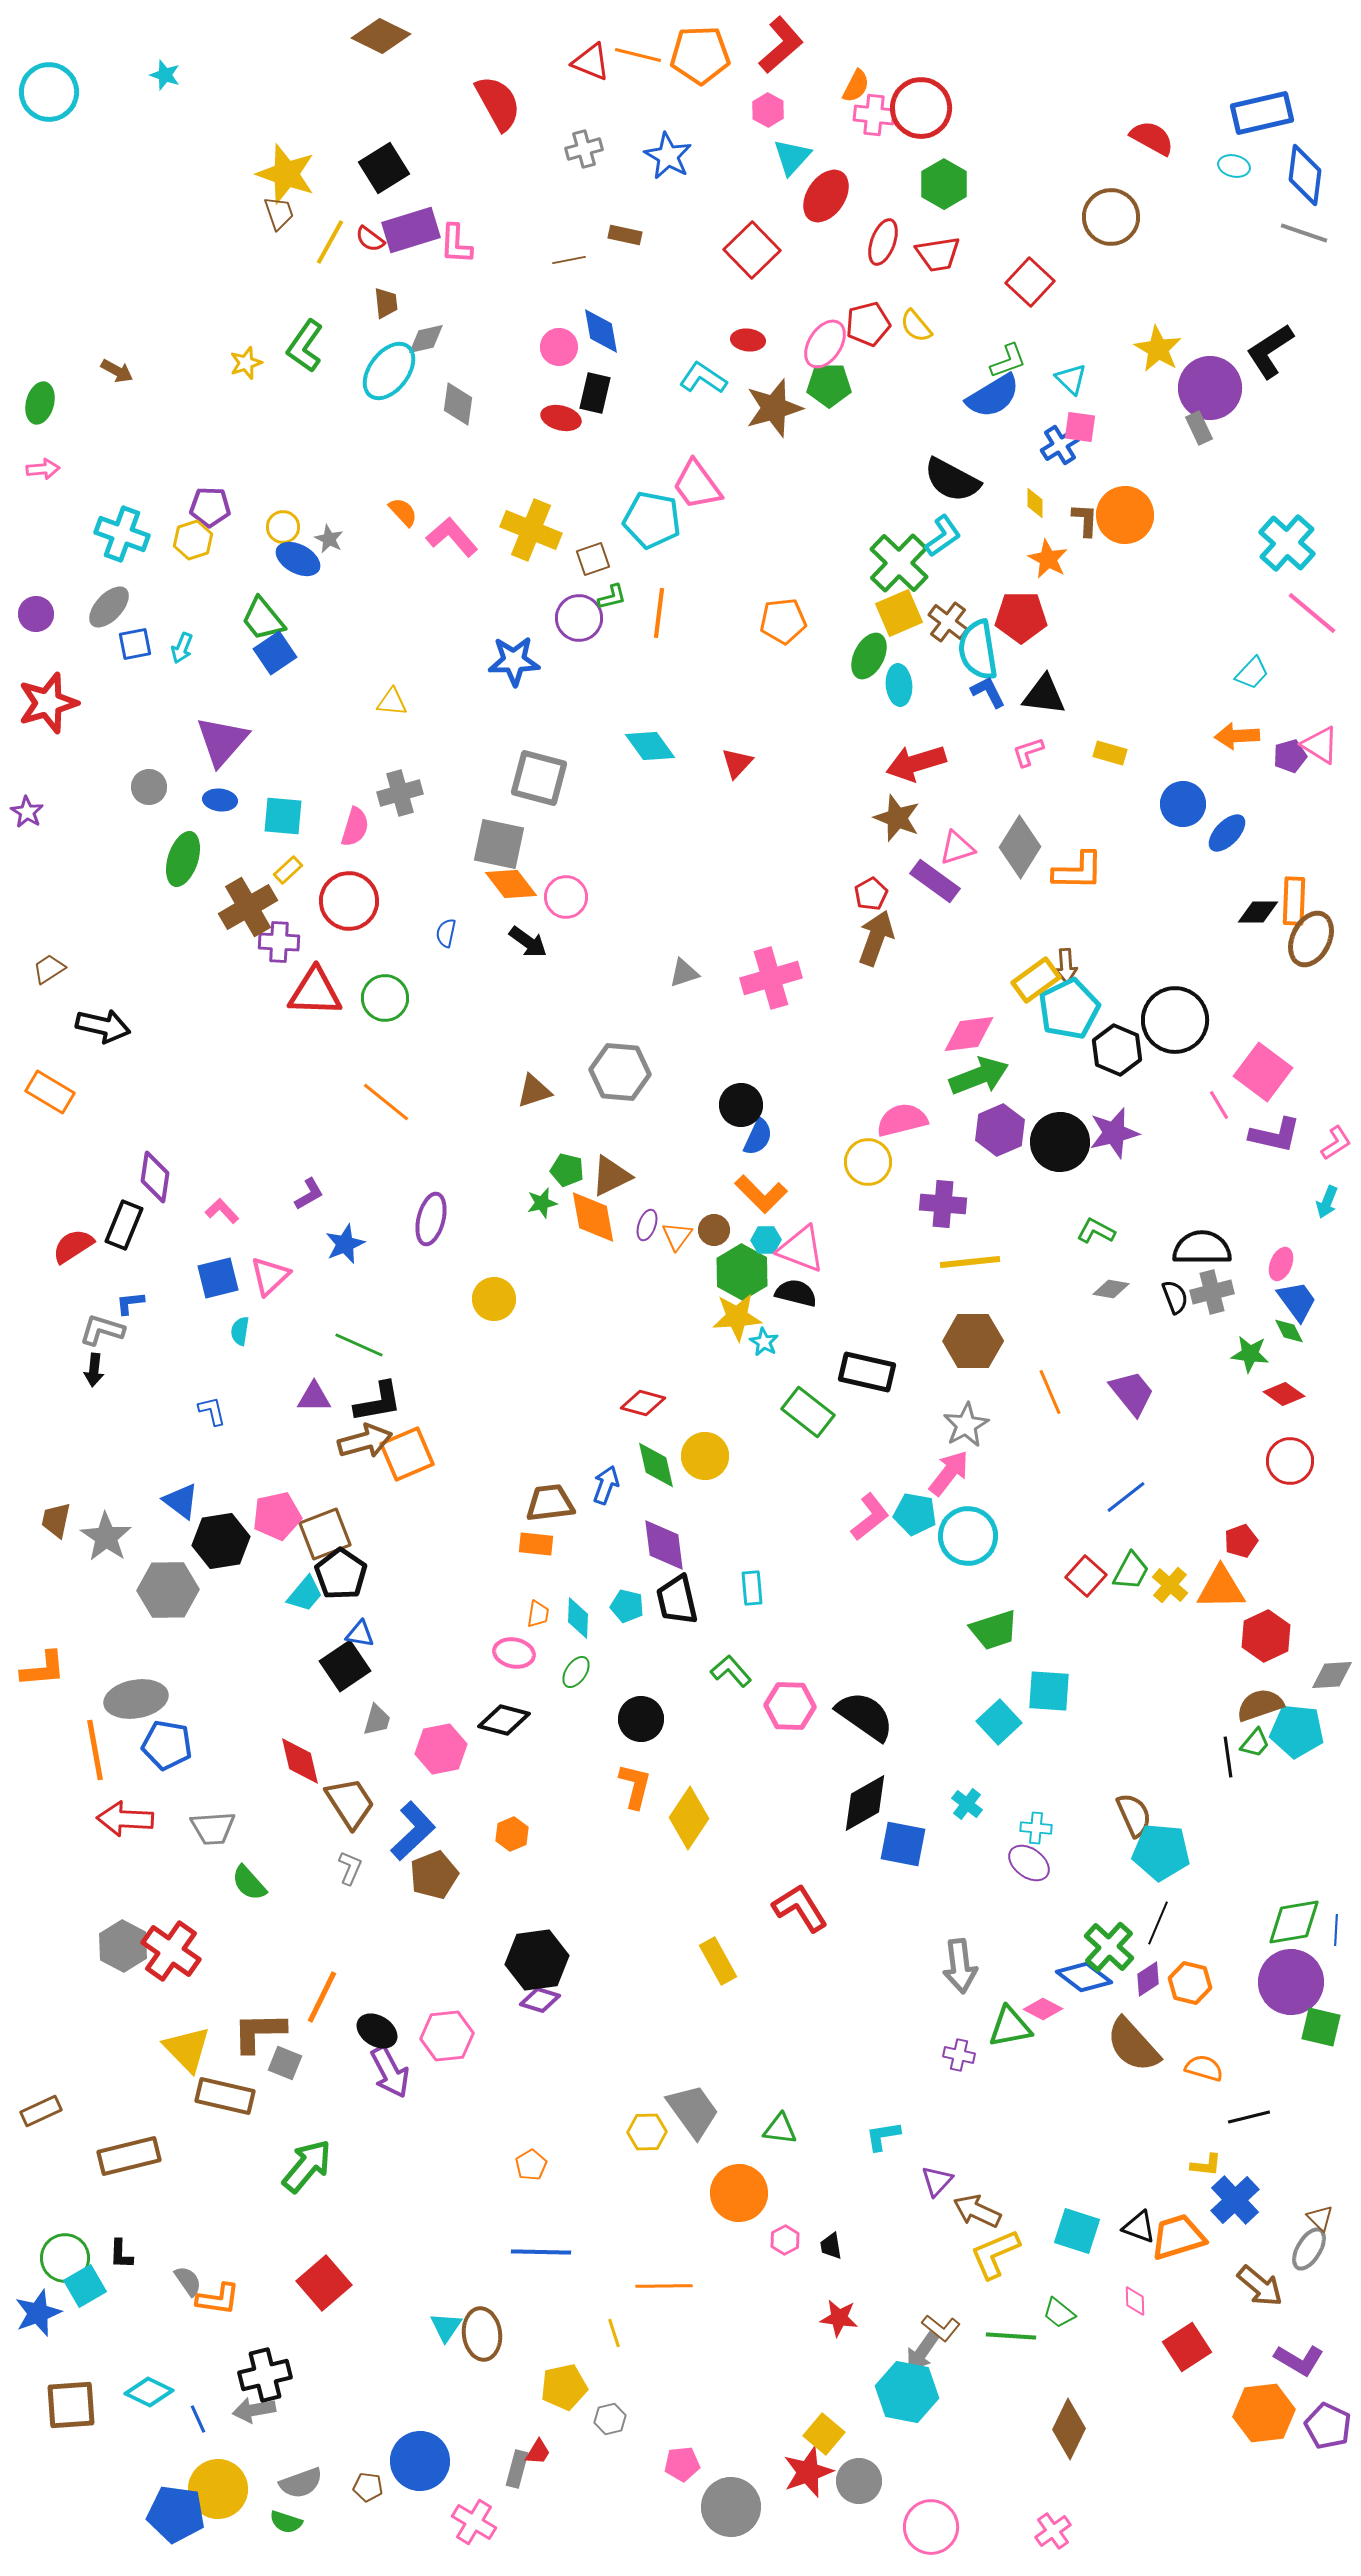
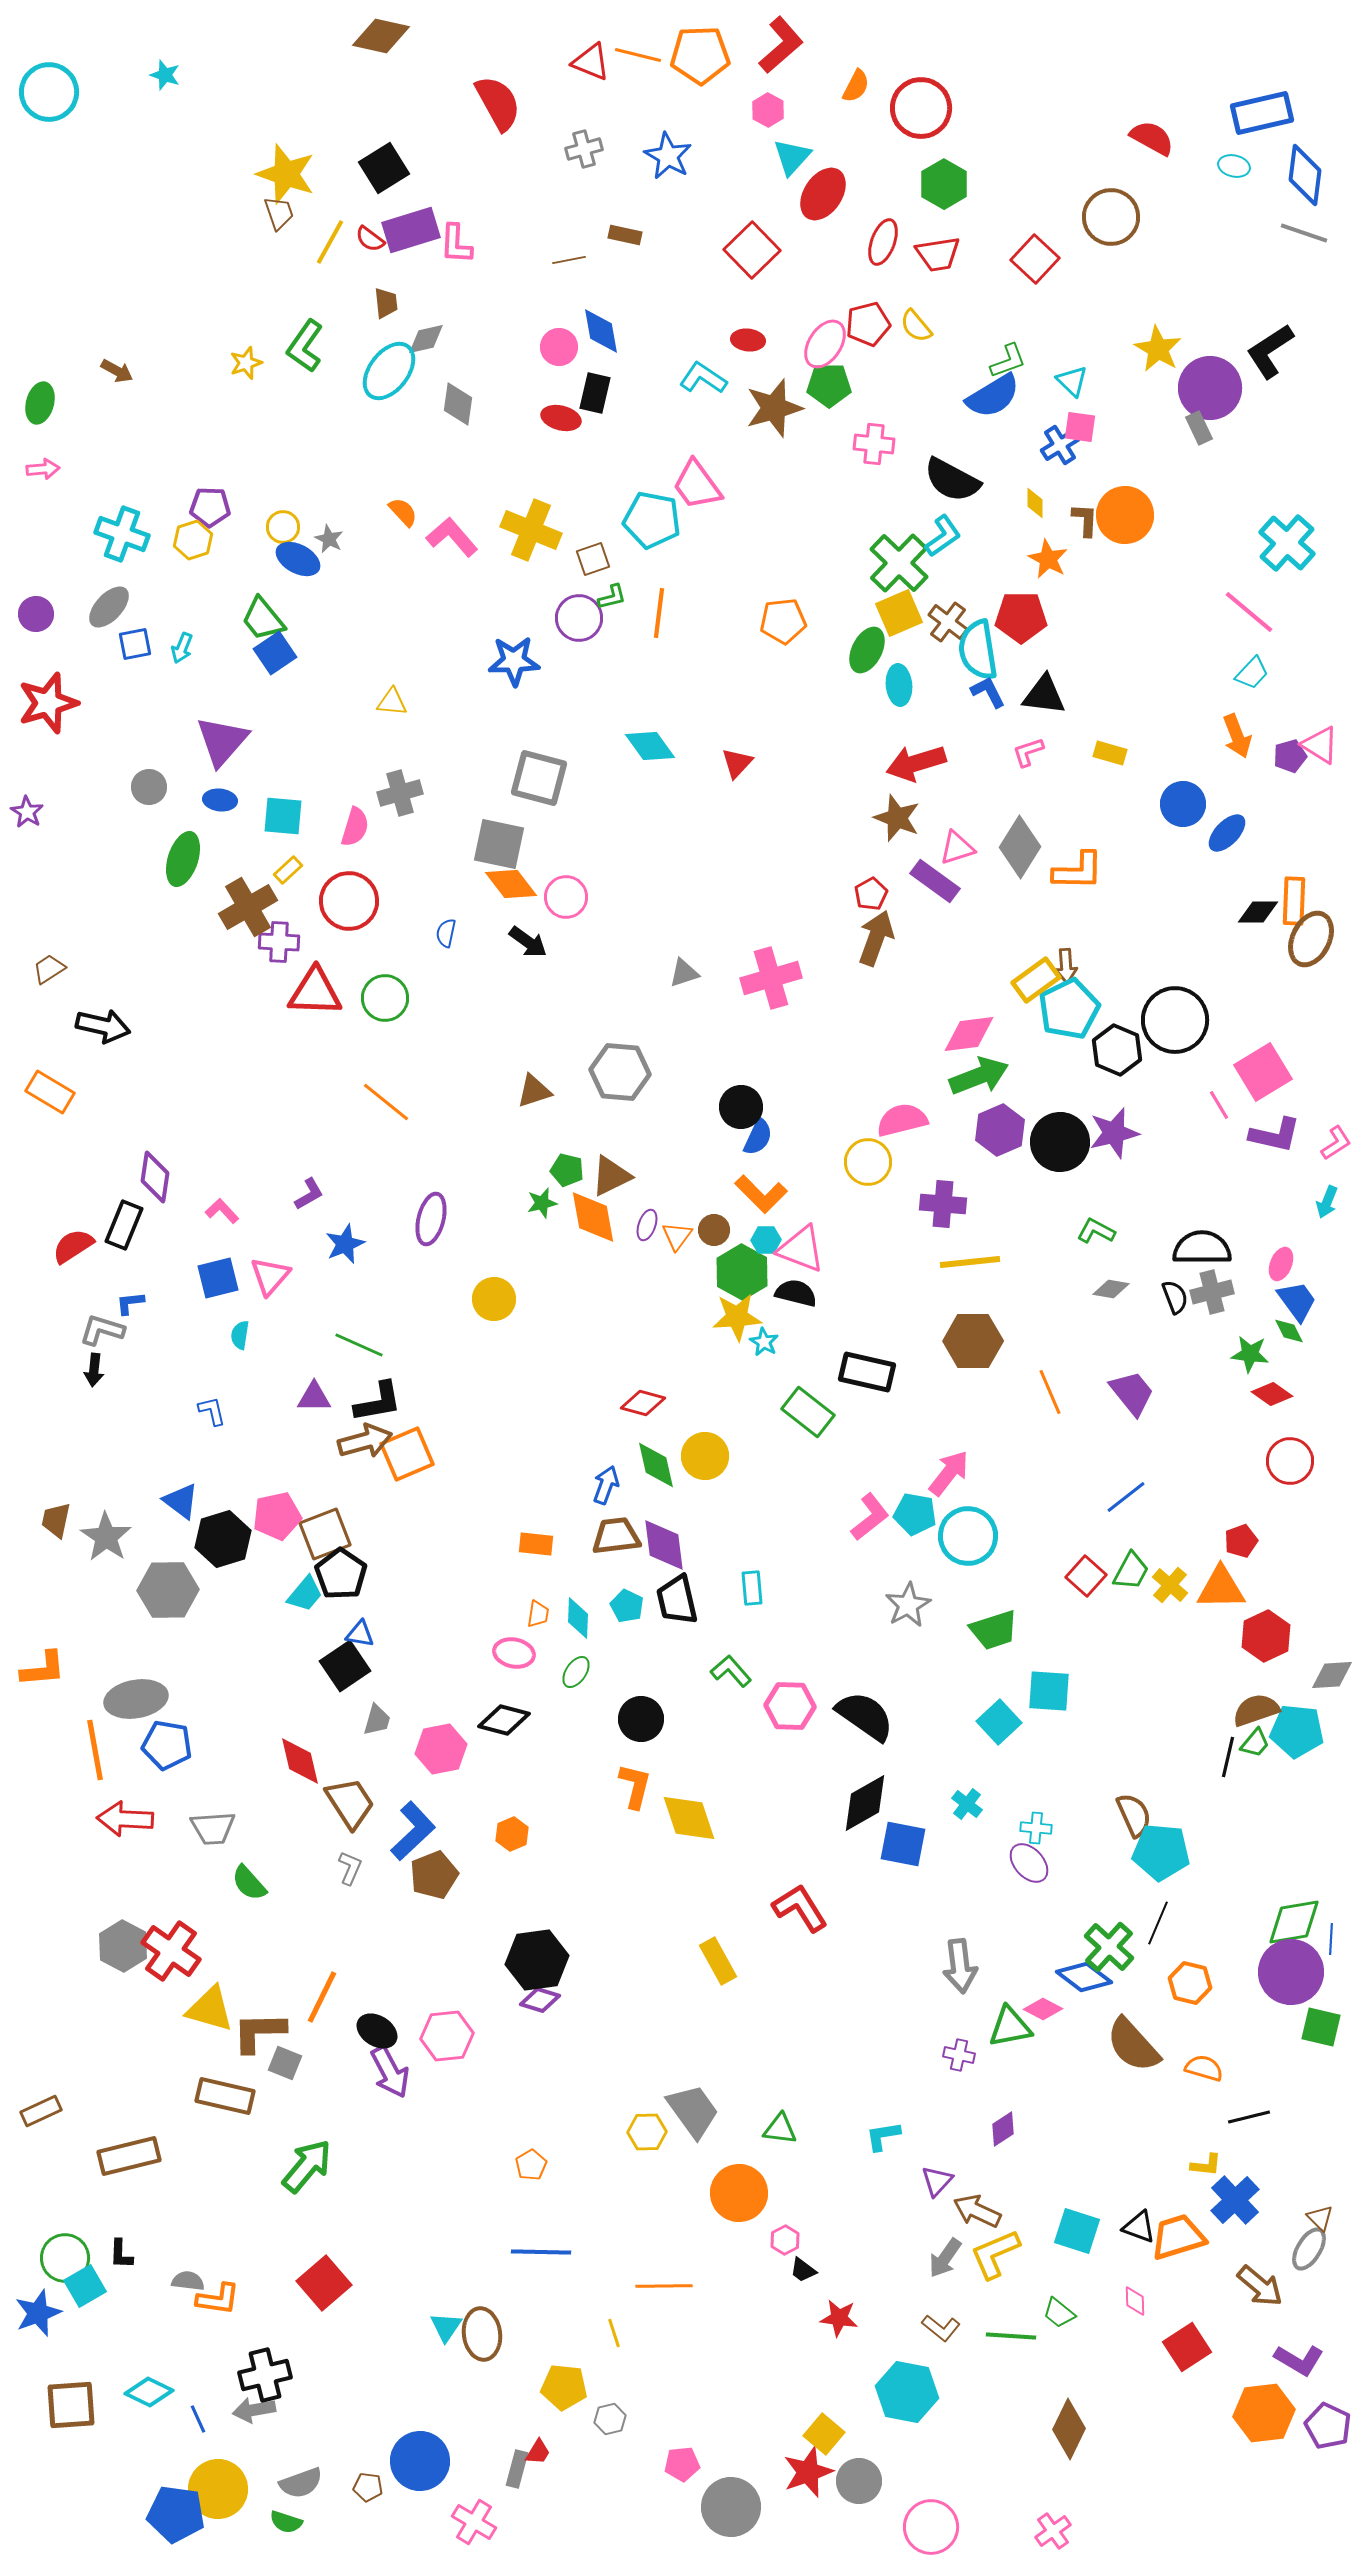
brown diamond at (381, 36): rotated 14 degrees counterclockwise
pink cross at (874, 115): moved 329 px down
red ellipse at (826, 196): moved 3 px left, 2 px up
red square at (1030, 282): moved 5 px right, 23 px up
cyan triangle at (1071, 379): moved 1 px right, 2 px down
pink line at (1312, 613): moved 63 px left, 1 px up
green ellipse at (869, 656): moved 2 px left, 6 px up
orange arrow at (1237, 736): rotated 108 degrees counterclockwise
pink square at (1263, 1072): rotated 22 degrees clockwise
black circle at (741, 1105): moved 2 px down
pink triangle at (270, 1276): rotated 6 degrees counterclockwise
cyan semicircle at (240, 1331): moved 4 px down
red diamond at (1284, 1394): moved 12 px left
gray star at (966, 1425): moved 58 px left, 180 px down
brown trapezoid at (550, 1503): moved 66 px right, 33 px down
black hexagon at (221, 1541): moved 2 px right, 2 px up; rotated 8 degrees counterclockwise
cyan pentagon at (627, 1606): rotated 12 degrees clockwise
brown semicircle at (1260, 1705): moved 4 px left, 5 px down
black line at (1228, 1757): rotated 21 degrees clockwise
yellow diamond at (689, 1818): rotated 52 degrees counterclockwise
purple ellipse at (1029, 1863): rotated 12 degrees clockwise
blue line at (1336, 1930): moved 5 px left, 9 px down
purple diamond at (1148, 1979): moved 145 px left, 150 px down
purple circle at (1291, 1982): moved 10 px up
yellow triangle at (187, 2049): moved 23 px right, 40 px up; rotated 30 degrees counterclockwise
black trapezoid at (831, 2246): moved 28 px left, 24 px down; rotated 44 degrees counterclockwise
gray semicircle at (188, 2281): rotated 48 degrees counterclockwise
gray arrow at (922, 2352): moved 23 px right, 94 px up
yellow pentagon at (564, 2387): rotated 18 degrees clockwise
